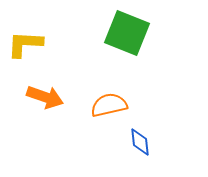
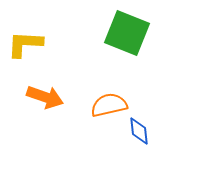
blue diamond: moved 1 px left, 11 px up
